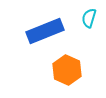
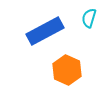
blue rectangle: rotated 6 degrees counterclockwise
